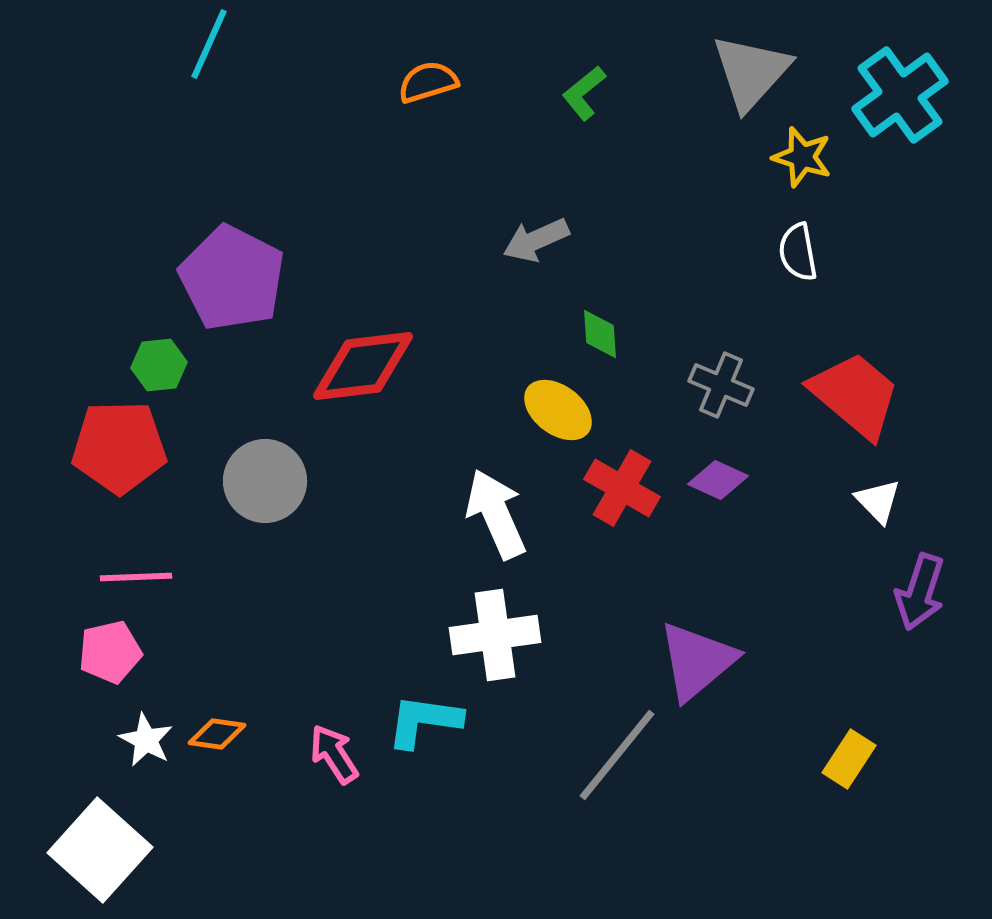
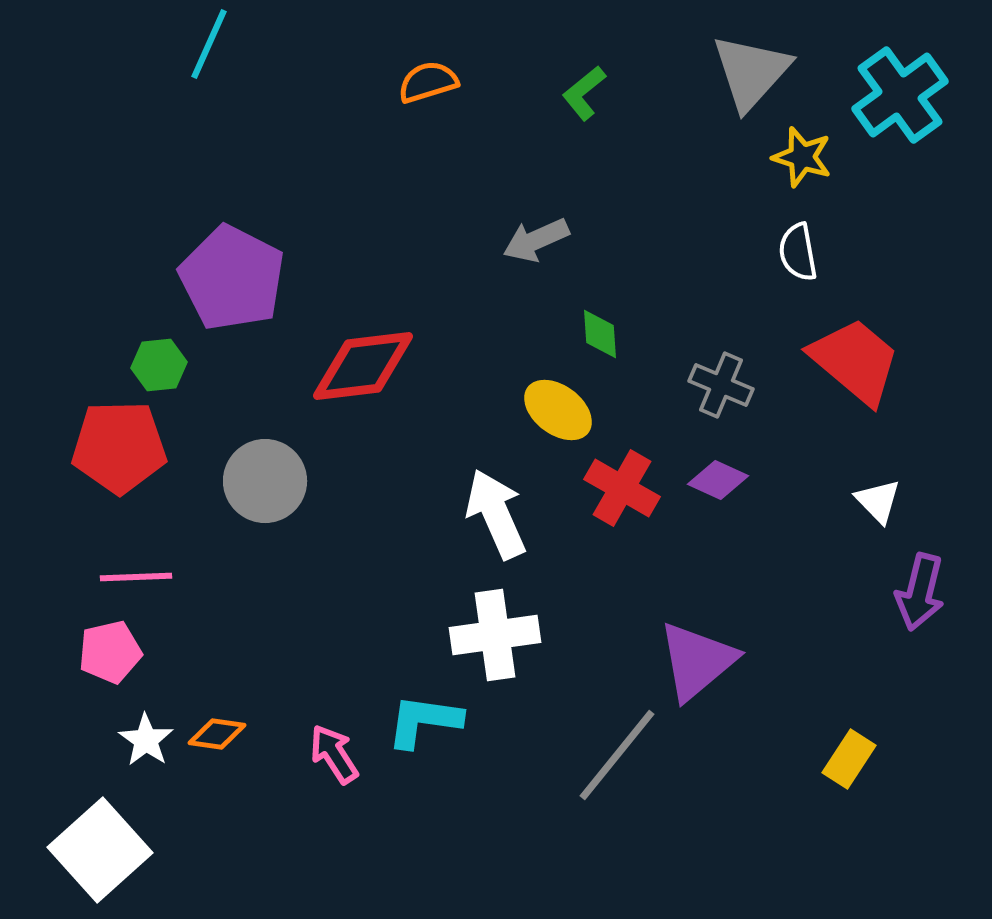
red trapezoid: moved 34 px up
purple arrow: rotated 4 degrees counterclockwise
white star: rotated 6 degrees clockwise
white square: rotated 6 degrees clockwise
